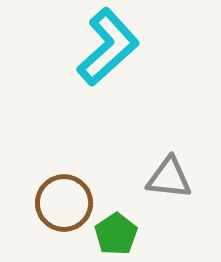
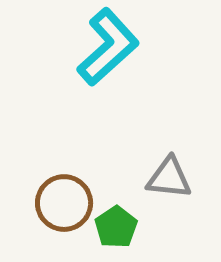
green pentagon: moved 7 px up
